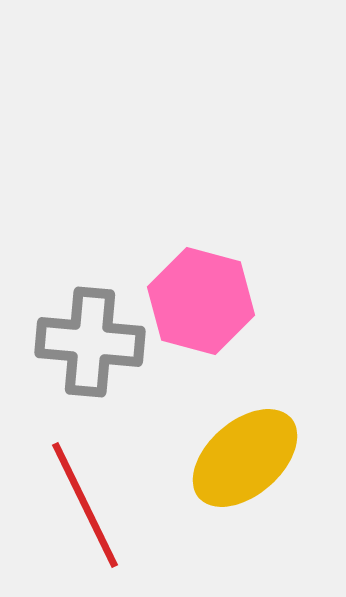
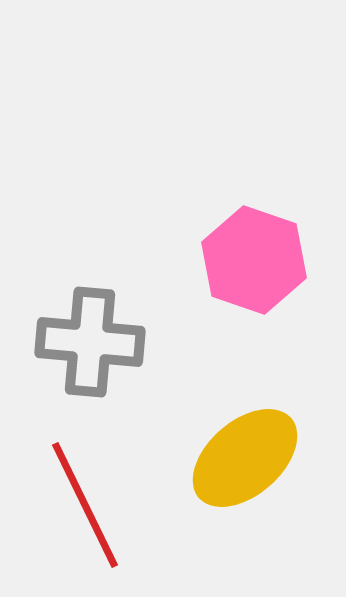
pink hexagon: moved 53 px right, 41 px up; rotated 4 degrees clockwise
